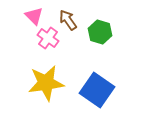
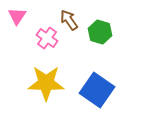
pink triangle: moved 17 px left; rotated 18 degrees clockwise
brown arrow: moved 1 px right
pink cross: moved 1 px left
yellow star: rotated 9 degrees clockwise
